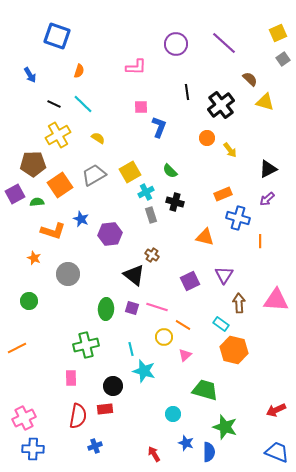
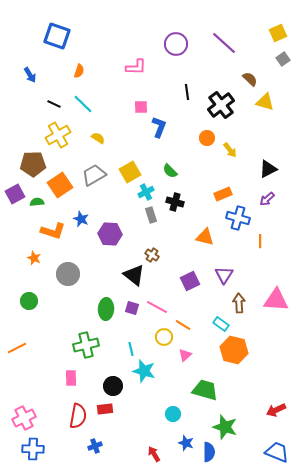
purple hexagon at (110, 234): rotated 10 degrees clockwise
pink line at (157, 307): rotated 10 degrees clockwise
